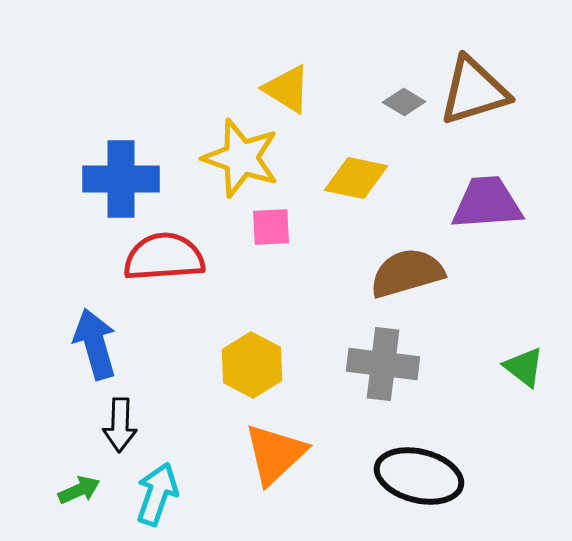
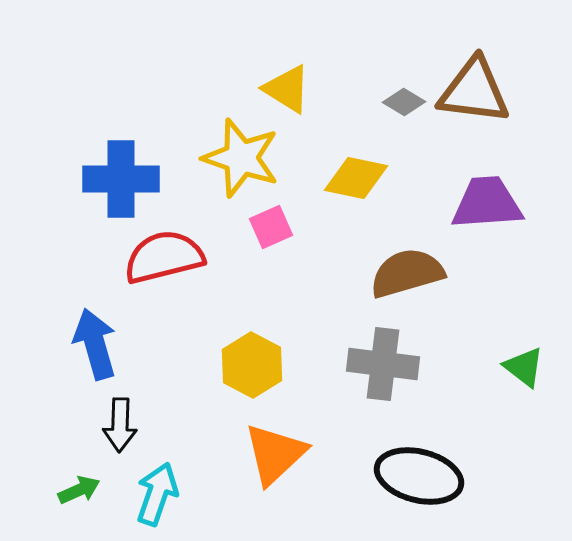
brown triangle: rotated 24 degrees clockwise
pink square: rotated 21 degrees counterclockwise
red semicircle: rotated 10 degrees counterclockwise
